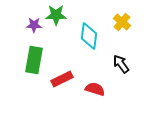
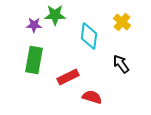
green star: moved 1 px left
red rectangle: moved 6 px right, 2 px up
red semicircle: moved 3 px left, 8 px down
